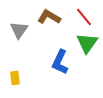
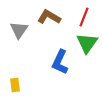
red line: rotated 60 degrees clockwise
yellow rectangle: moved 7 px down
